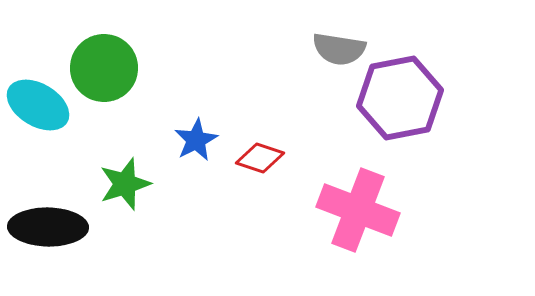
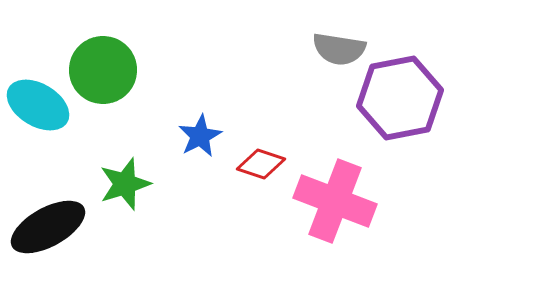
green circle: moved 1 px left, 2 px down
blue star: moved 4 px right, 4 px up
red diamond: moved 1 px right, 6 px down
pink cross: moved 23 px left, 9 px up
black ellipse: rotated 30 degrees counterclockwise
